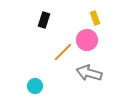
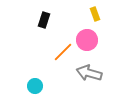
yellow rectangle: moved 4 px up
